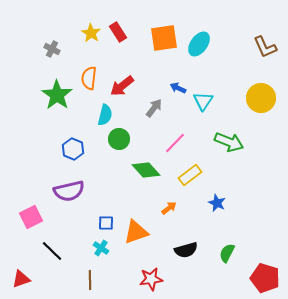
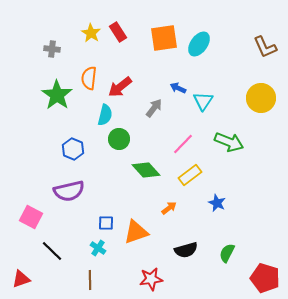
gray cross: rotated 21 degrees counterclockwise
red arrow: moved 2 px left, 1 px down
pink line: moved 8 px right, 1 px down
pink square: rotated 35 degrees counterclockwise
cyan cross: moved 3 px left
